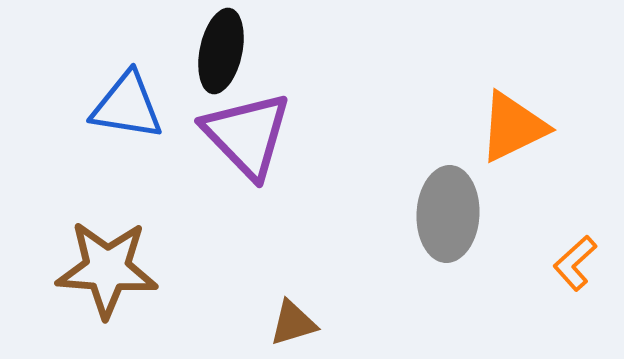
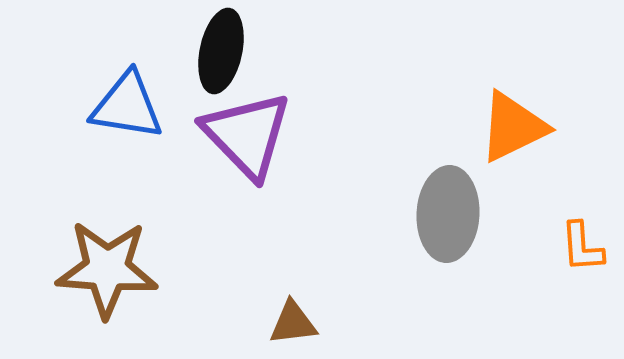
orange L-shape: moved 7 px right, 16 px up; rotated 52 degrees counterclockwise
brown triangle: rotated 10 degrees clockwise
